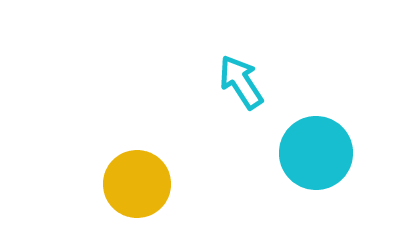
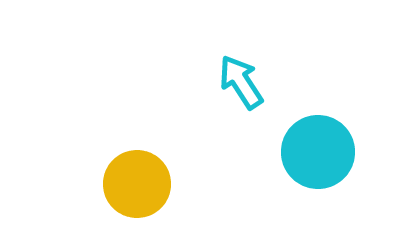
cyan circle: moved 2 px right, 1 px up
